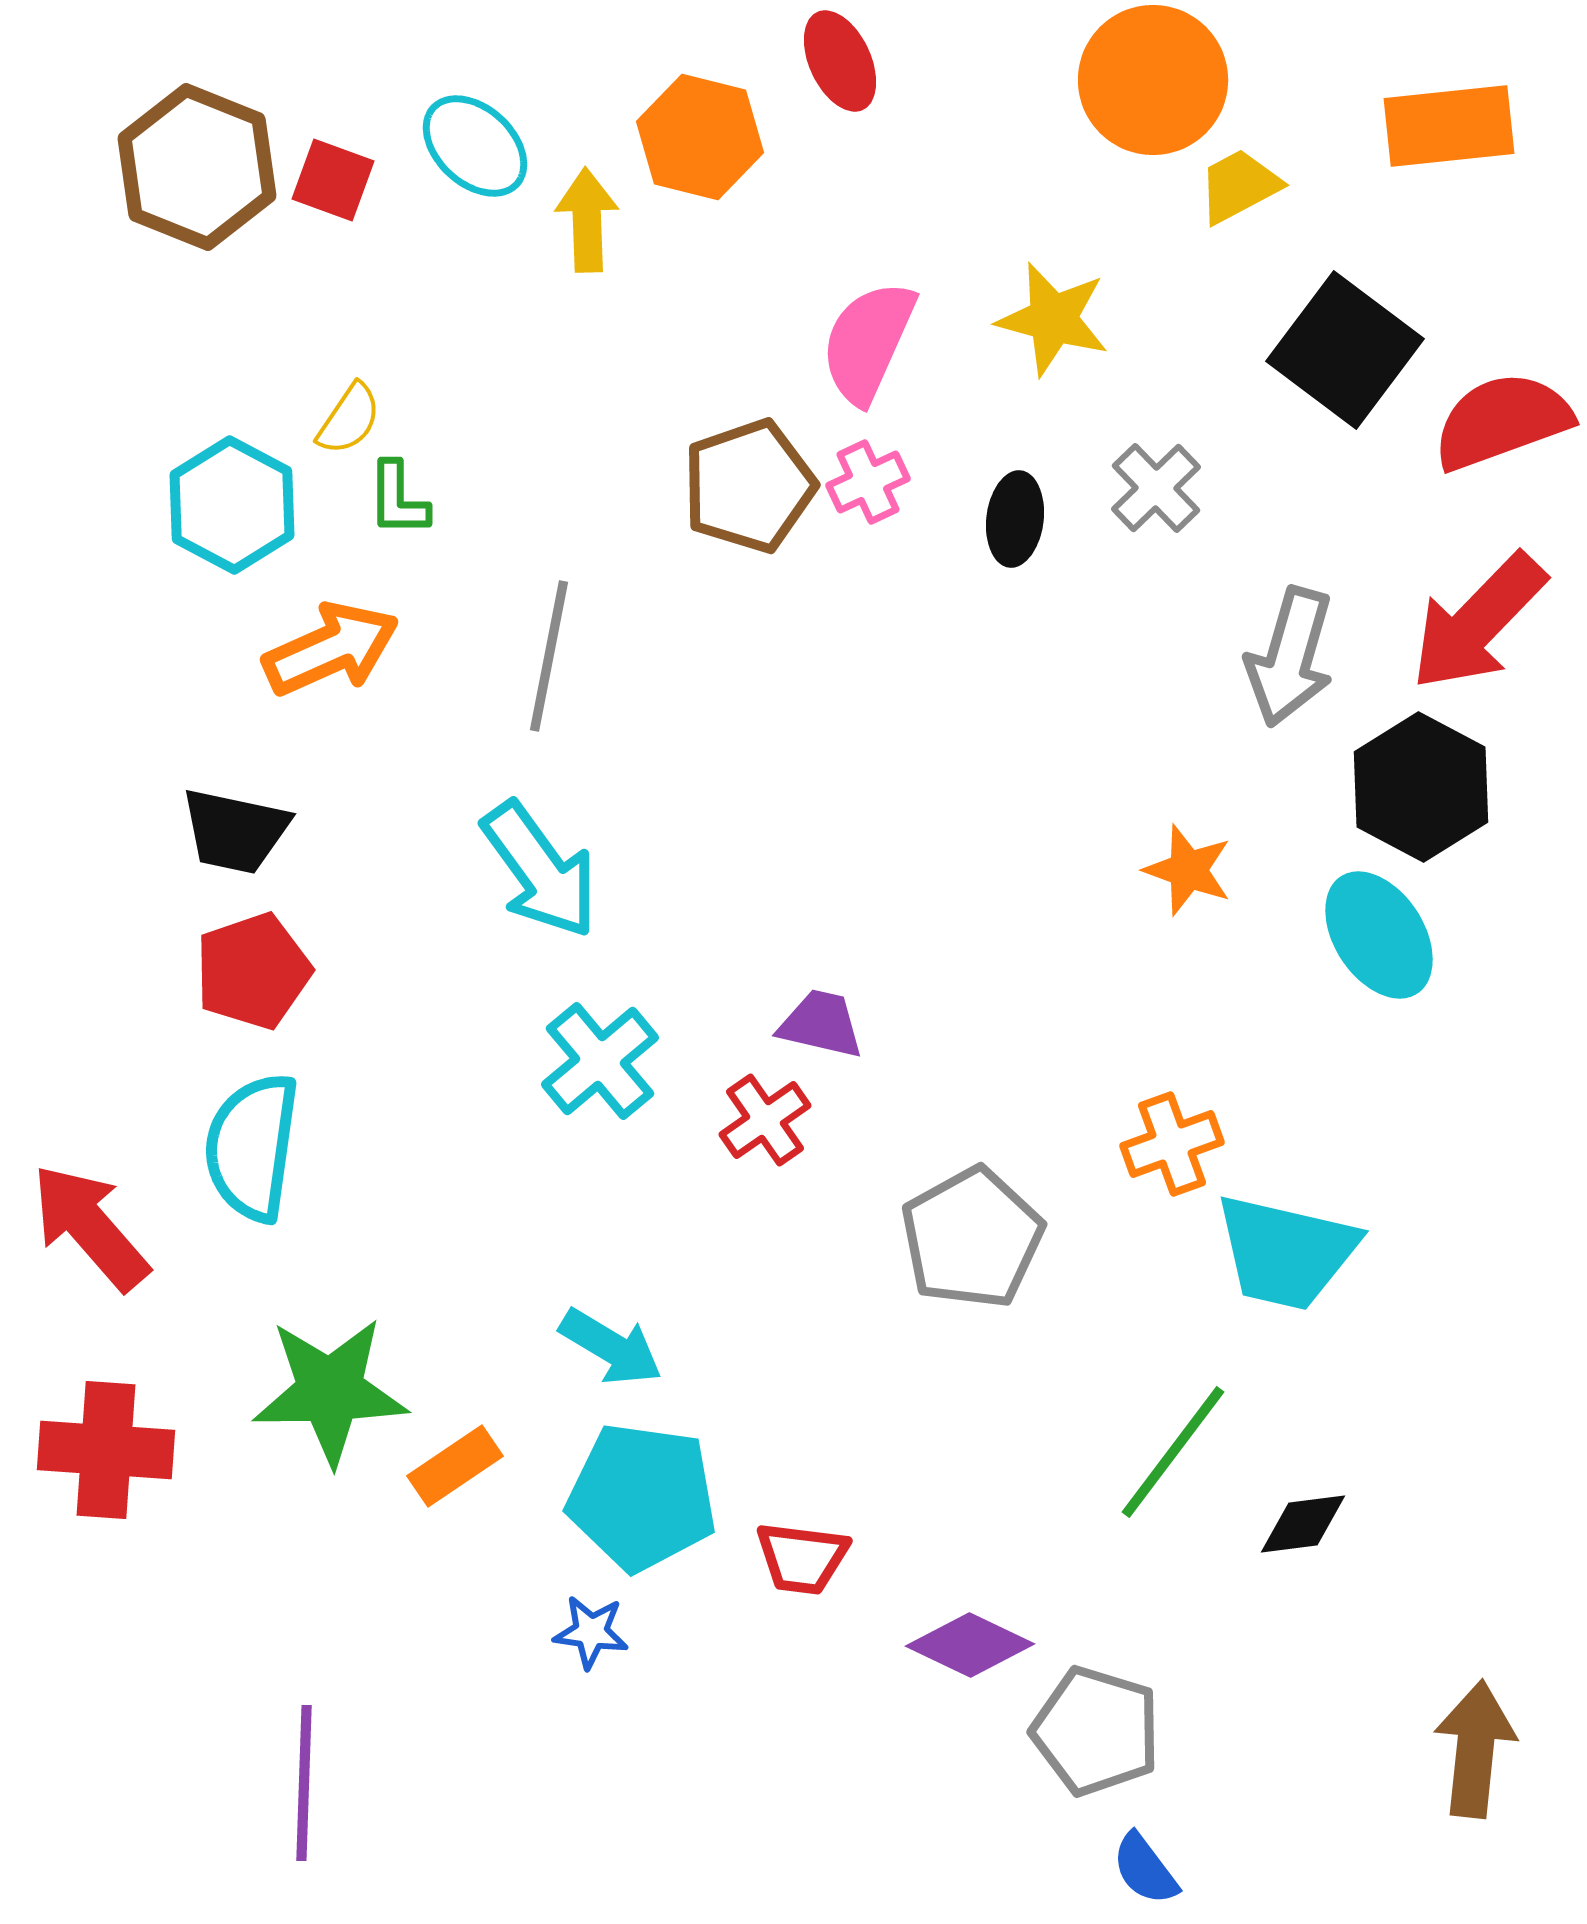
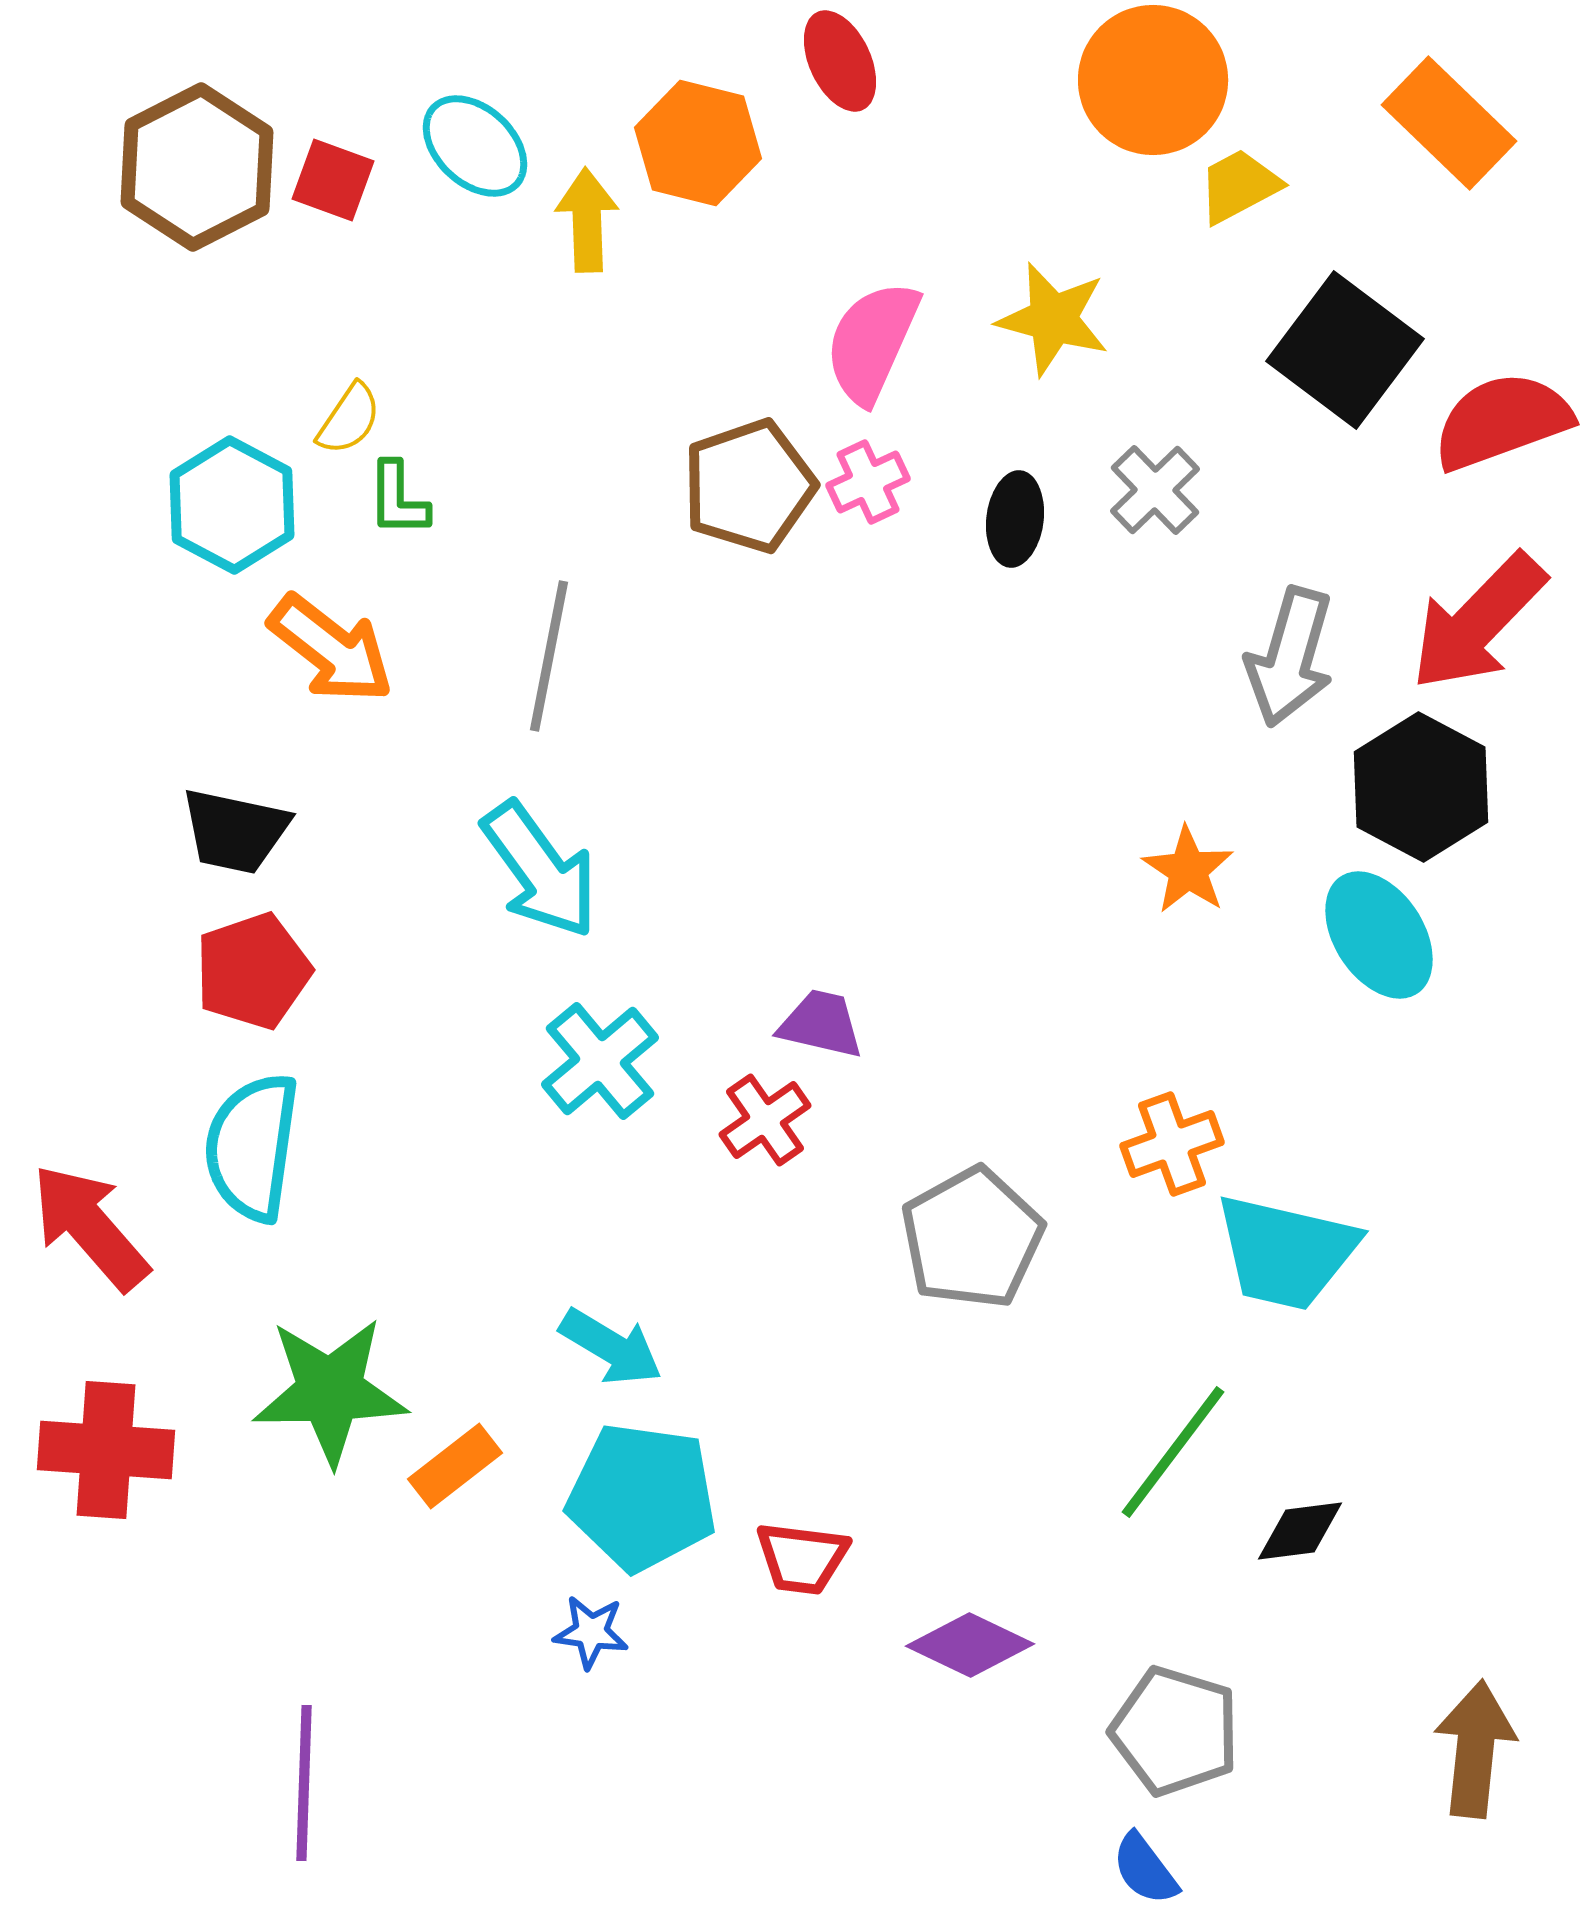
orange rectangle at (1449, 126): moved 3 px up; rotated 50 degrees clockwise
orange hexagon at (700, 137): moved 2 px left, 6 px down
brown hexagon at (197, 167): rotated 11 degrees clockwise
pink semicircle at (868, 342): moved 4 px right
gray cross at (1156, 488): moved 1 px left, 2 px down
orange arrow at (331, 649): rotated 62 degrees clockwise
orange star at (1188, 870): rotated 14 degrees clockwise
orange rectangle at (455, 1466): rotated 4 degrees counterclockwise
black diamond at (1303, 1524): moved 3 px left, 7 px down
gray pentagon at (1096, 1731): moved 79 px right
